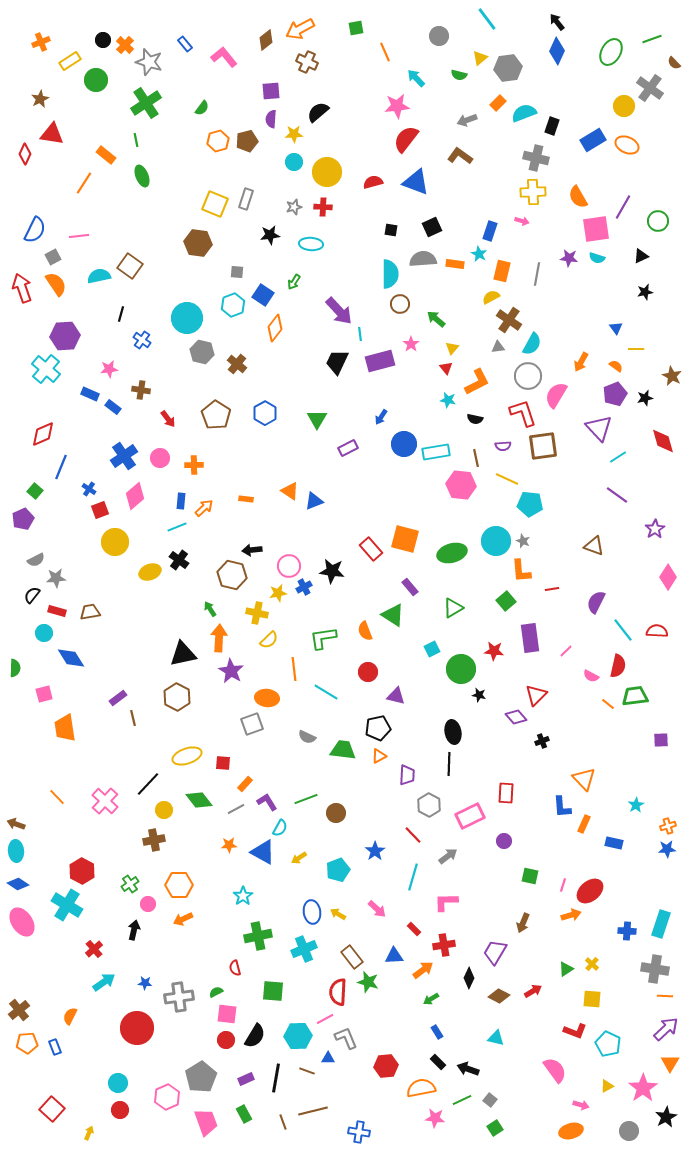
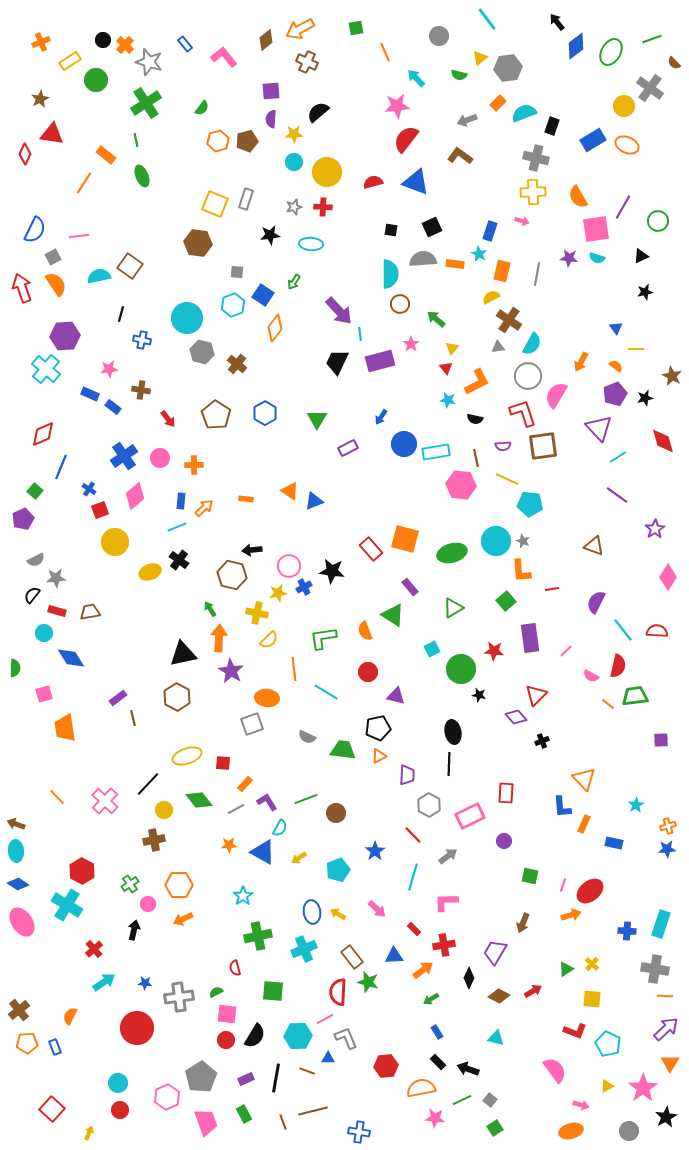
blue diamond at (557, 51): moved 19 px right, 5 px up; rotated 28 degrees clockwise
blue cross at (142, 340): rotated 24 degrees counterclockwise
